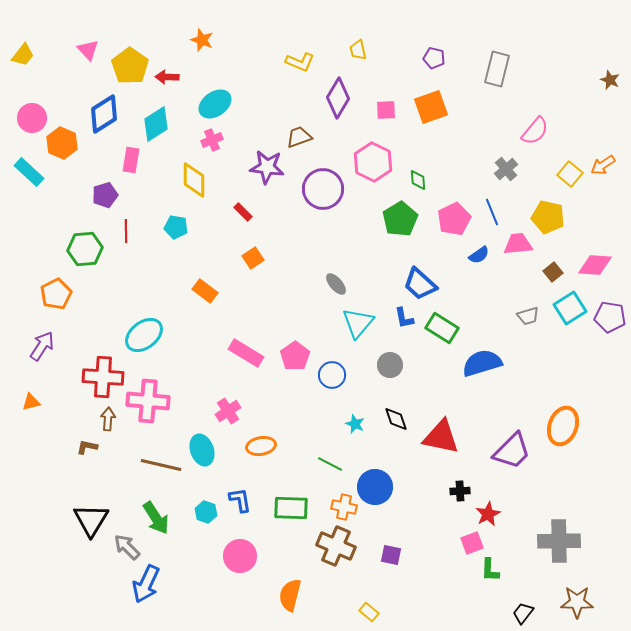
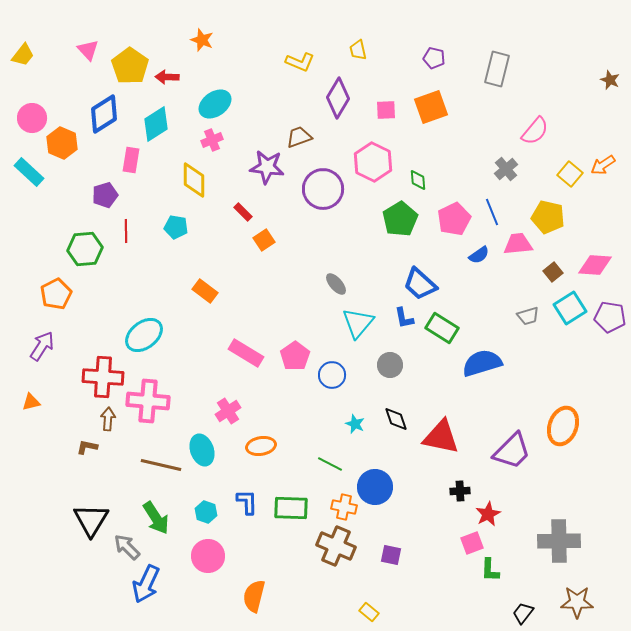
orange square at (253, 258): moved 11 px right, 18 px up
blue L-shape at (240, 500): moved 7 px right, 2 px down; rotated 8 degrees clockwise
pink circle at (240, 556): moved 32 px left
orange semicircle at (290, 595): moved 36 px left, 1 px down
